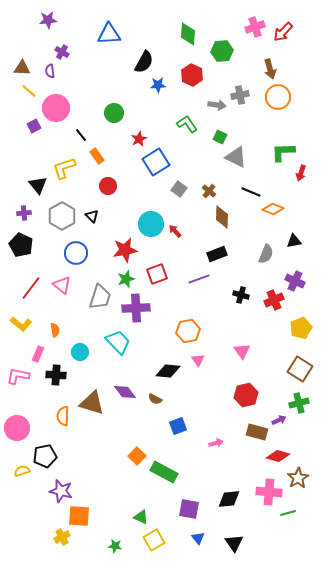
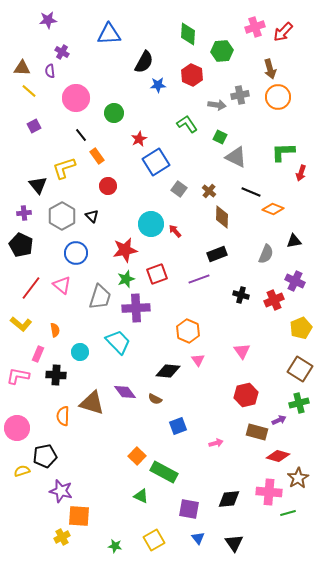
pink circle at (56, 108): moved 20 px right, 10 px up
orange hexagon at (188, 331): rotated 25 degrees counterclockwise
green triangle at (141, 517): moved 21 px up
